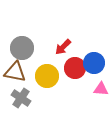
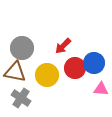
red arrow: moved 1 px up
yellow circle: moved 1 px up
